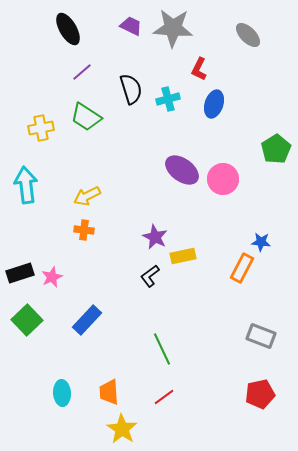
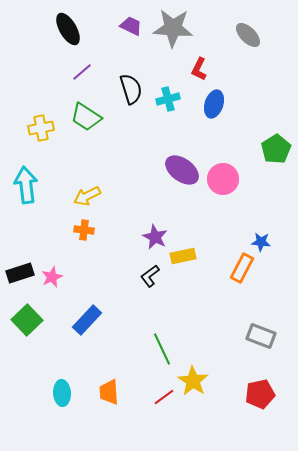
yellow star: moved 71 px right, 48 px up
